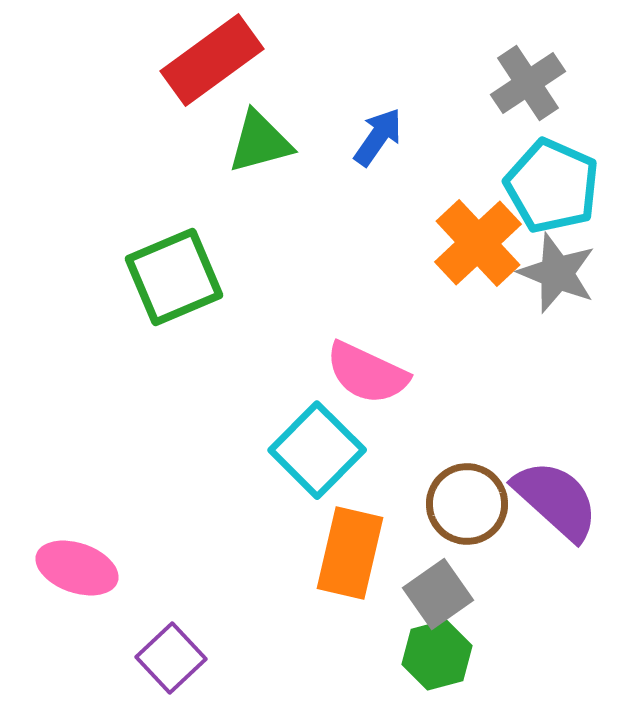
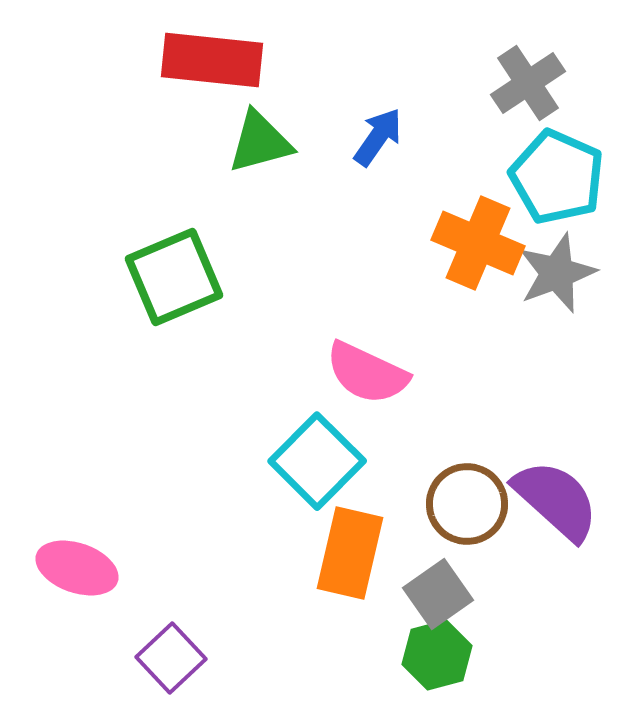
red rectangle: rotated 42 degrees clockwise
cyan pentagon: moved 5 px right, 9 px up
orange cross: rotated 24 degrees counterclockwise
gray star: rotated 30 degrees clockwise
cyan square: moved 11 px down
